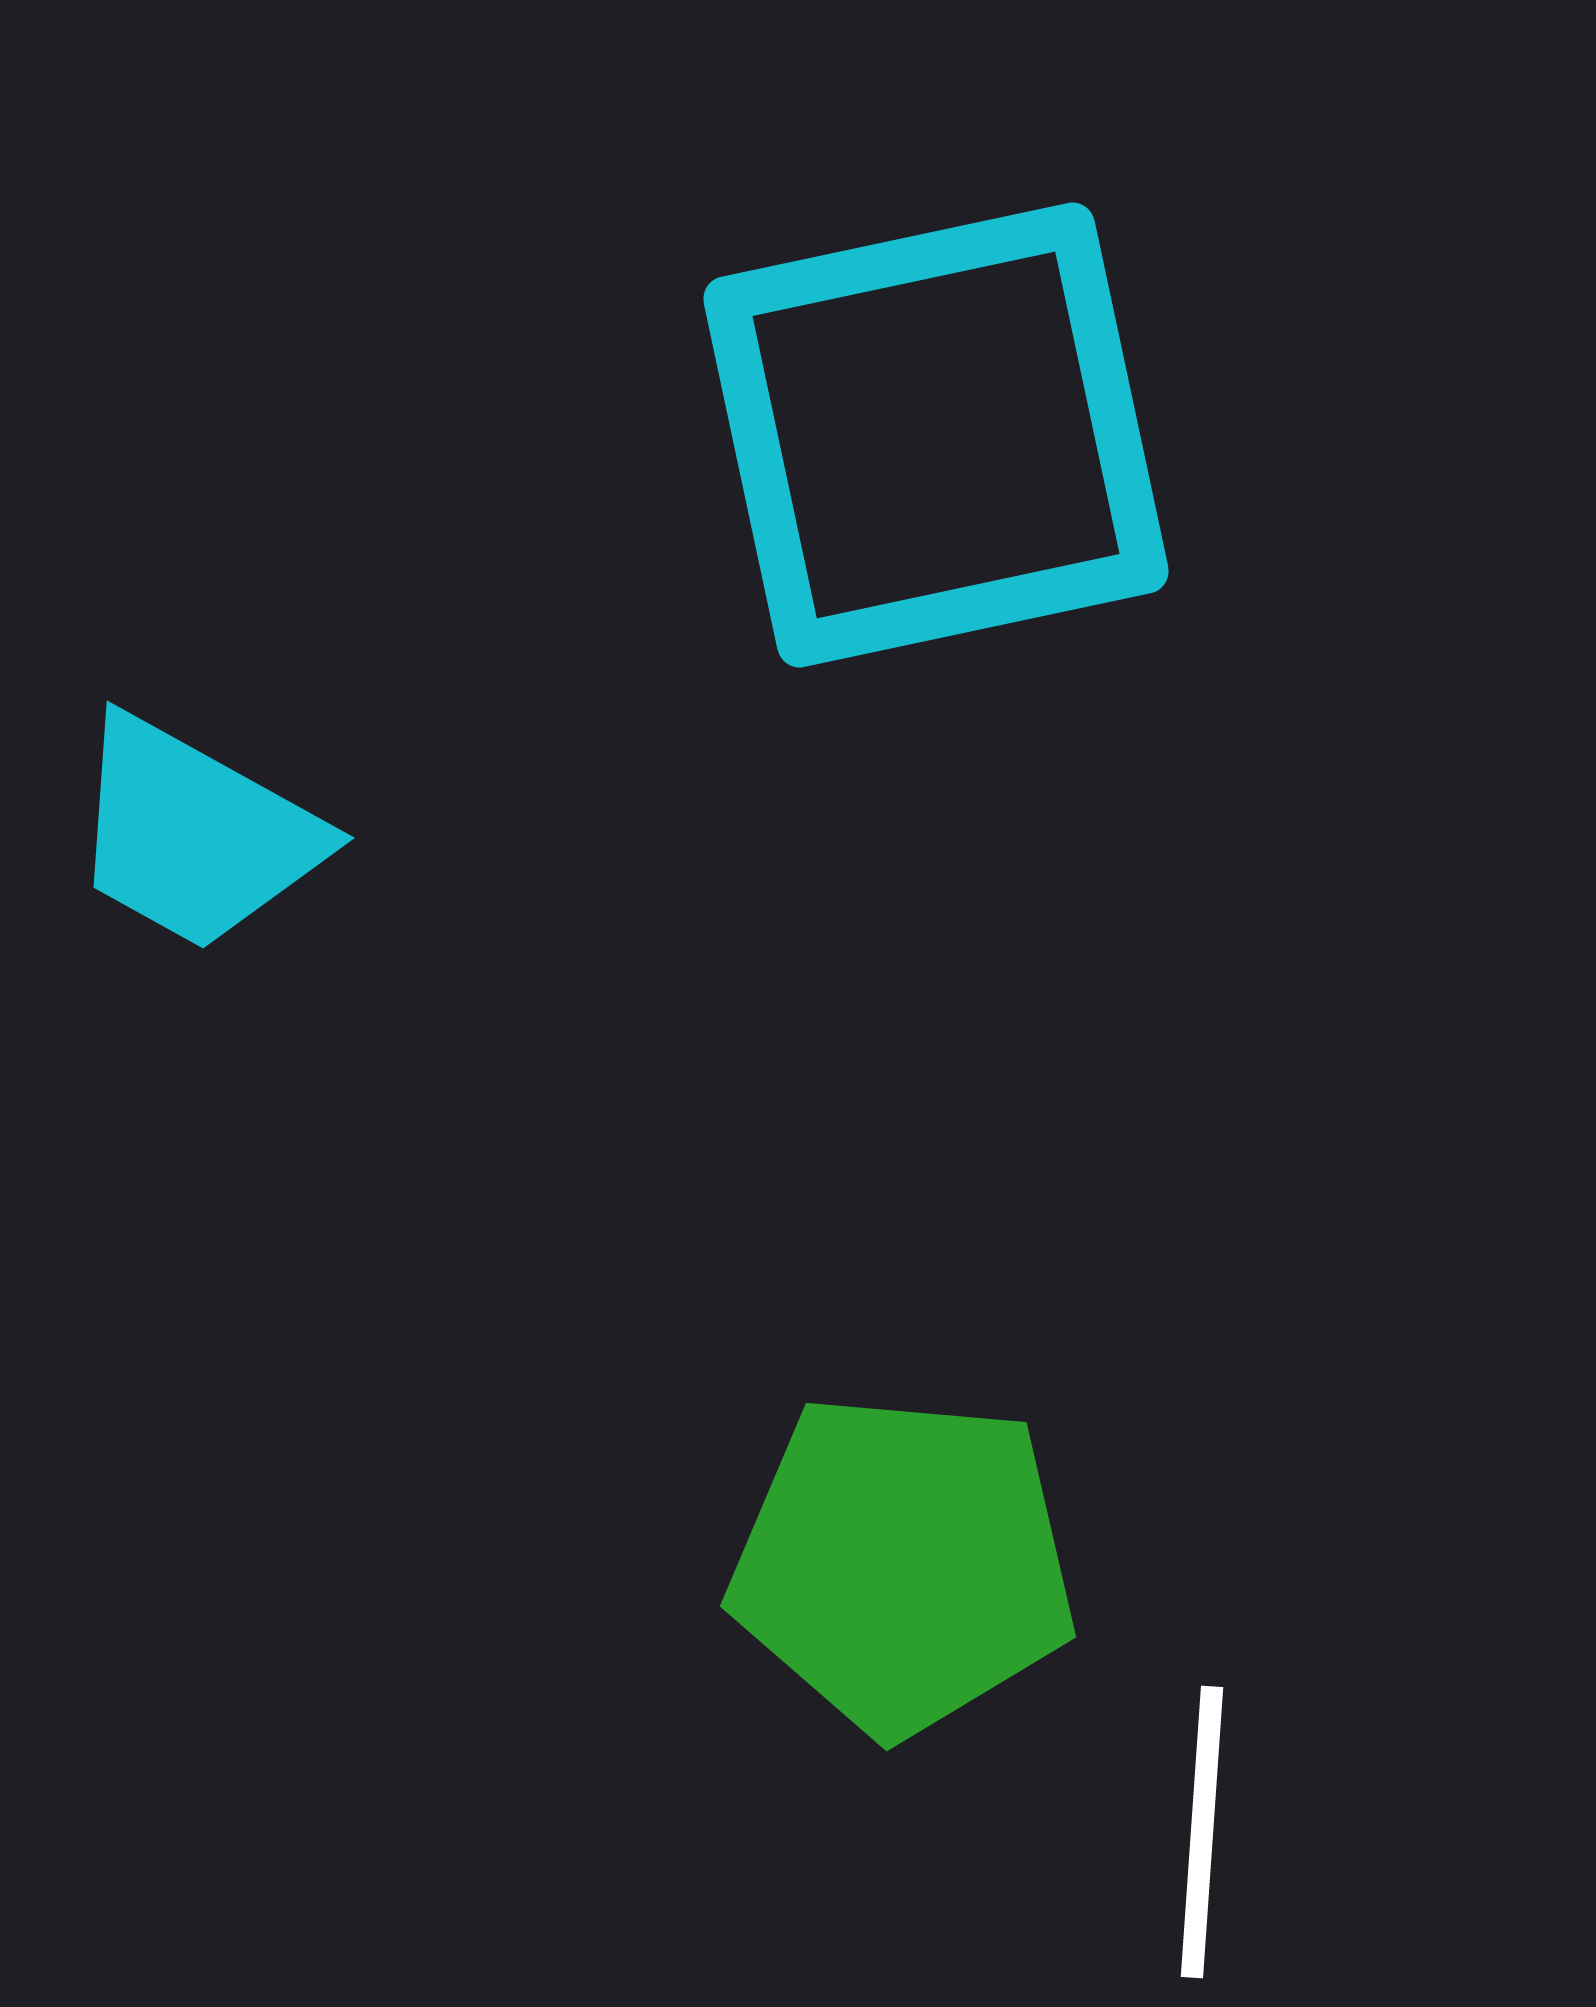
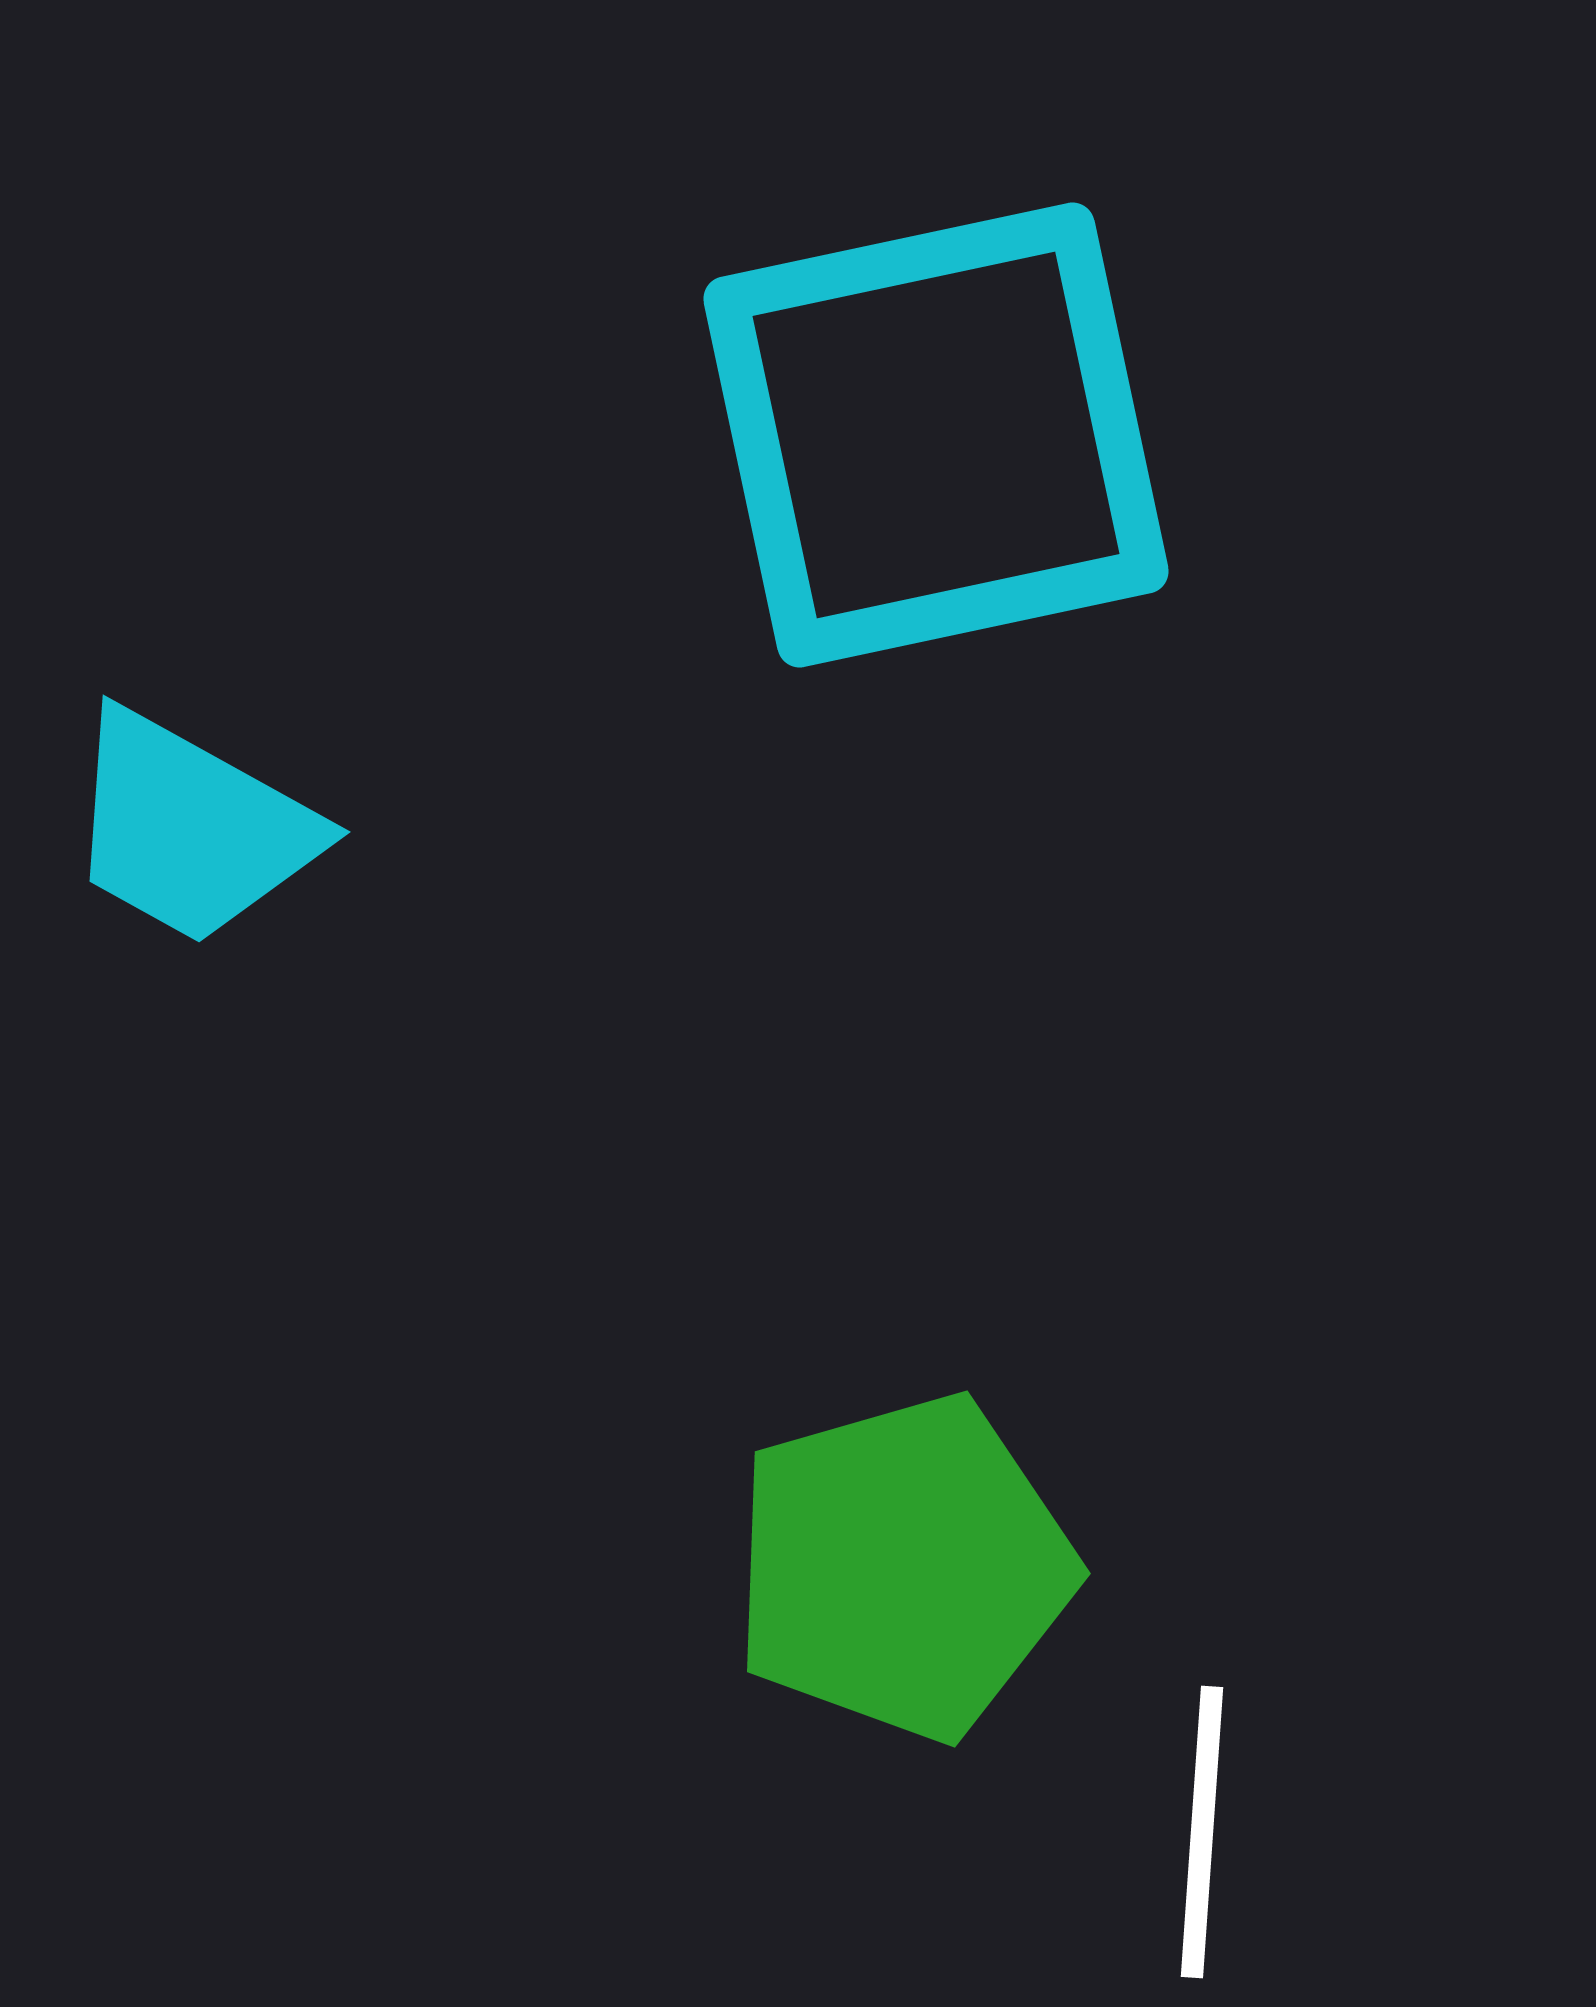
cyan trapezoid: moved 4 px left, 6 px up
green pentagon: moved 3 px down; rotated 21 degrees counterclockwise
